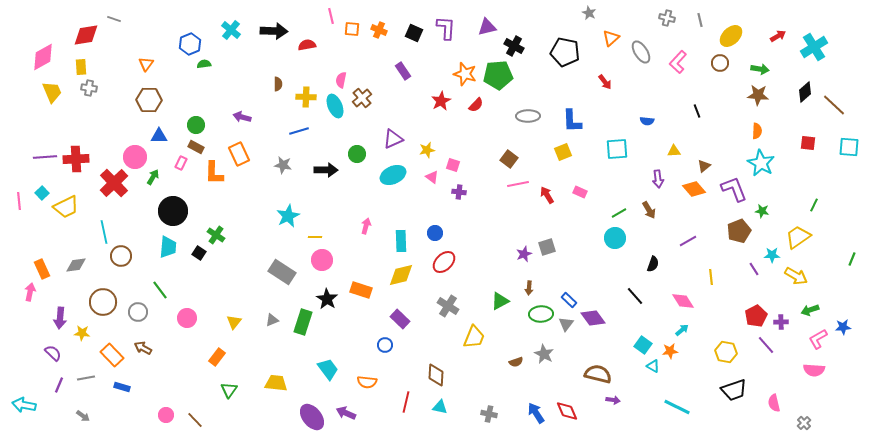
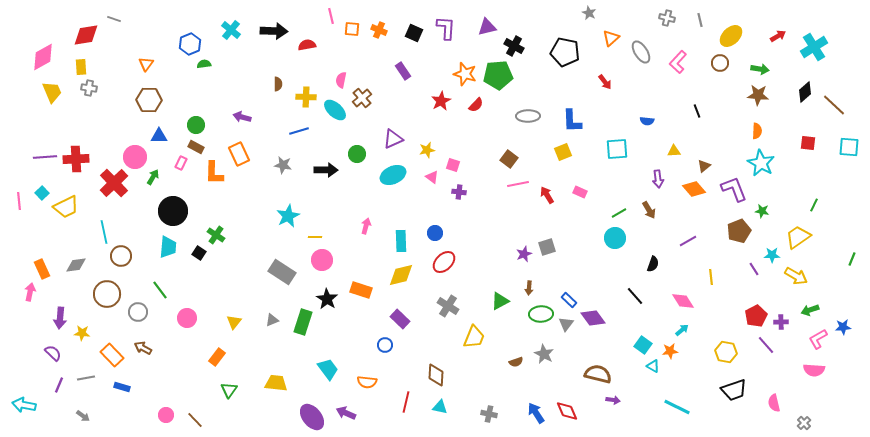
cyan ellipse at (335, 106): moved 4 px down; rotated 25 degrees counterclockwise
brown circle at (103, 302): moved 4 px right, 8 px up
